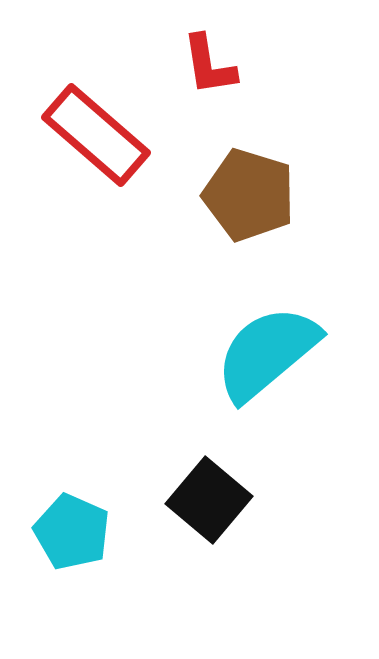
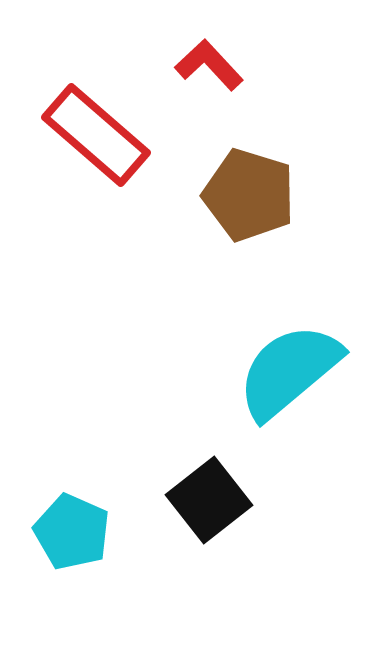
red L-shape: rotated 146 degrees clockwise
cyan semicircle: moved 22 px right, 18 px down
black square: rotated 12 degrees clockwise
